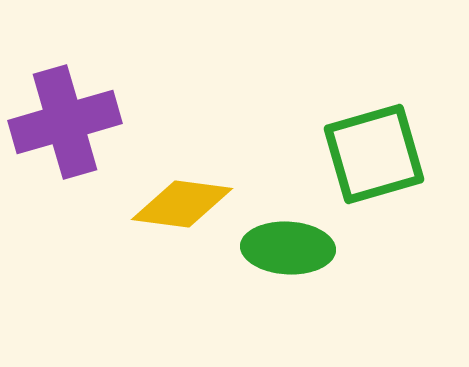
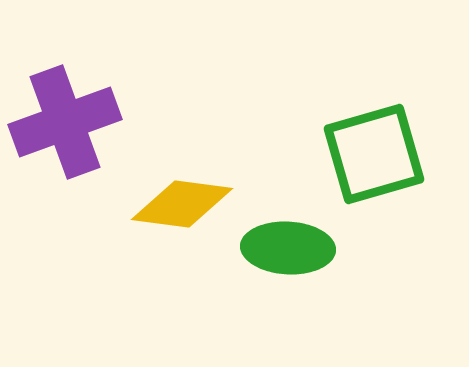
purple cross: rotated 4 degrees counterclockwise
